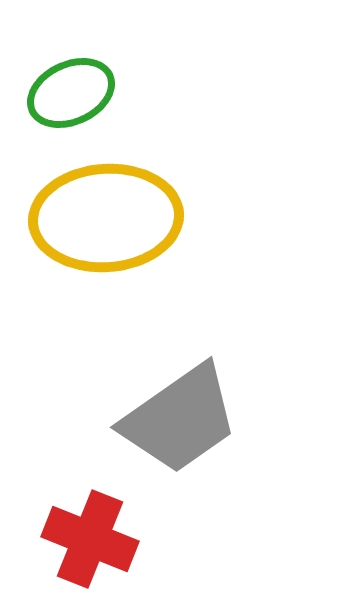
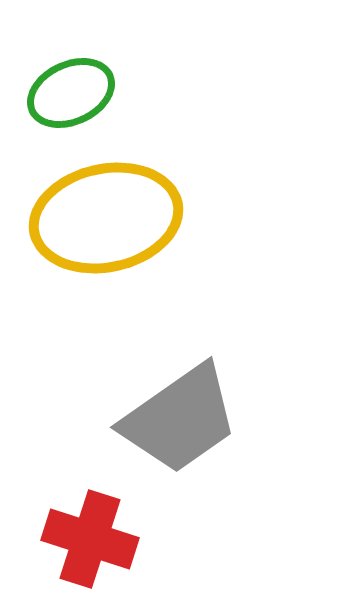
yellow ellipse: rotated 8 degrees counterclockwise
red cross: rotated 4 degrees counterclockwise
